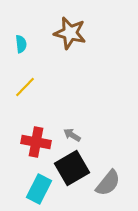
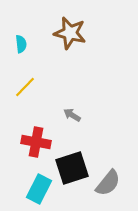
gray arrow: moved 20 px up
black square: rotated 12 degrees clockwise
